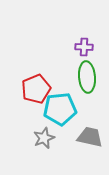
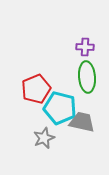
purple cross: moved 1 px right
cyan pentagon: moved 1 px up; rotated 20 degrees clockwise
gray trapezoid: moved 8 px left, 15 px up
